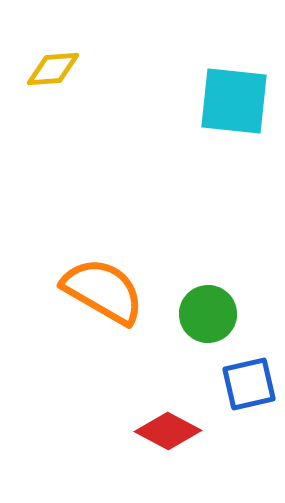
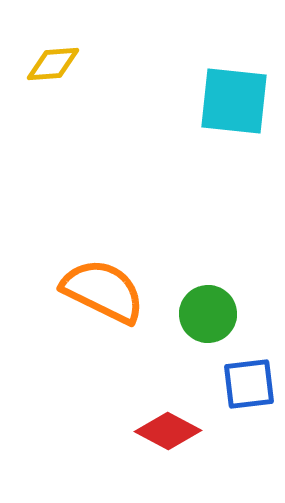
yellow diamond: moved 5 px up
orange semicircle: rotated 4 degrees counterclockwise
blue square: rotated 6 degrees clockwise
